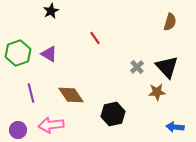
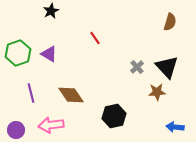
black hexagon: moved 1 px right, 2 px down
purple circle: moved 2 px left
